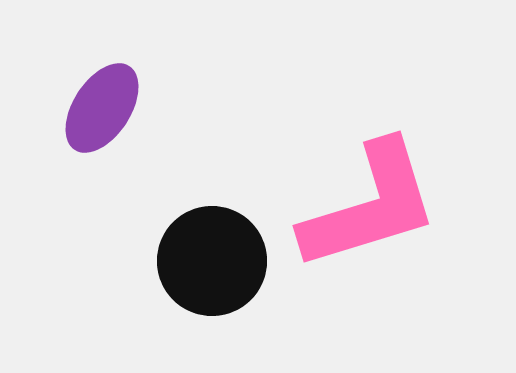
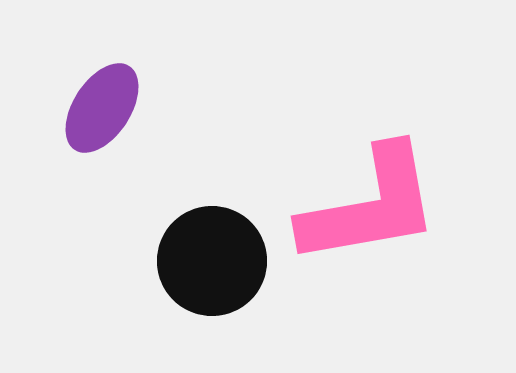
pink L-shape: rotated 7 degrees clockwise
